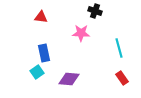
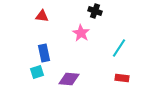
red triangle: moved 1 px right, 1 px up
pink star: rotated 30 degrees clockwise
cyan line: rotated 48 degrees clockwise
cyan square: rotated 16 degrees clockwise
red rectangle: rotated 48 degrees counterclockwise
